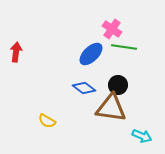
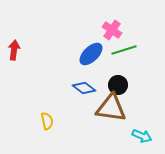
pink cross: moved 1 px down
green line: moved 3 px down; rotated 25 degrees counterclockwise
red arrow: moved 2 px left, 2 px up
yellow semicircle: rotated 132 degrees counterclockwise
